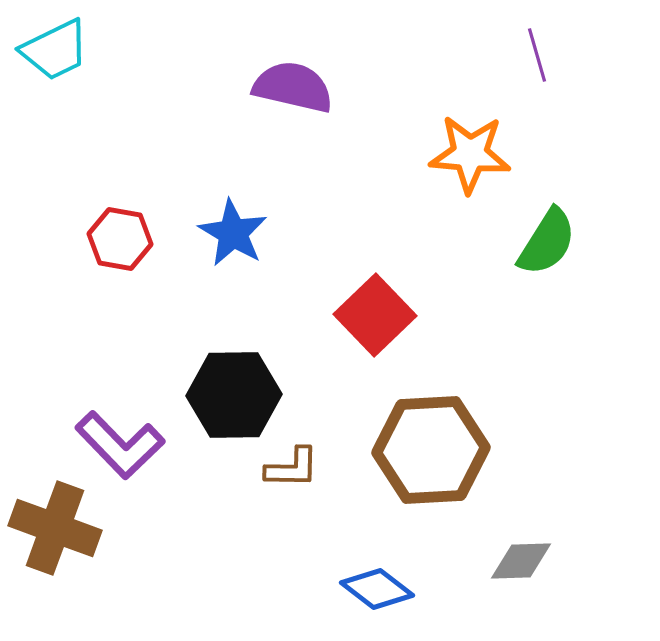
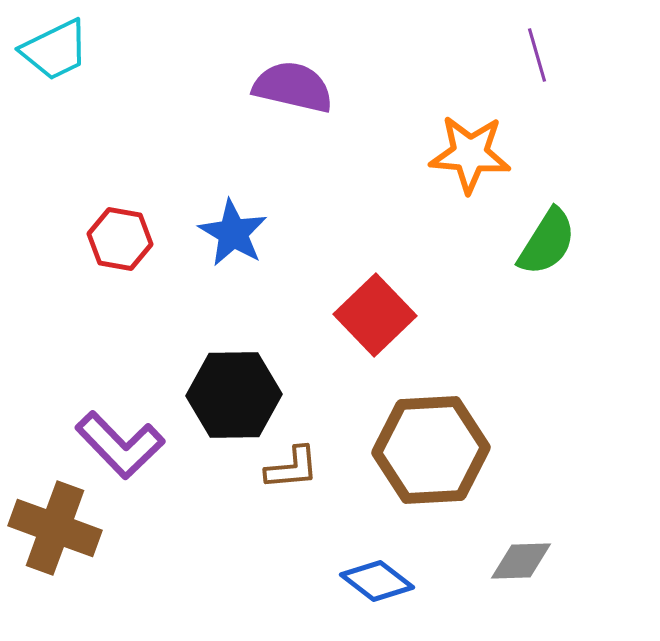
brown L-shape: rotated 6 degrees counterclockwise
blue diamond: moved 8 px up
